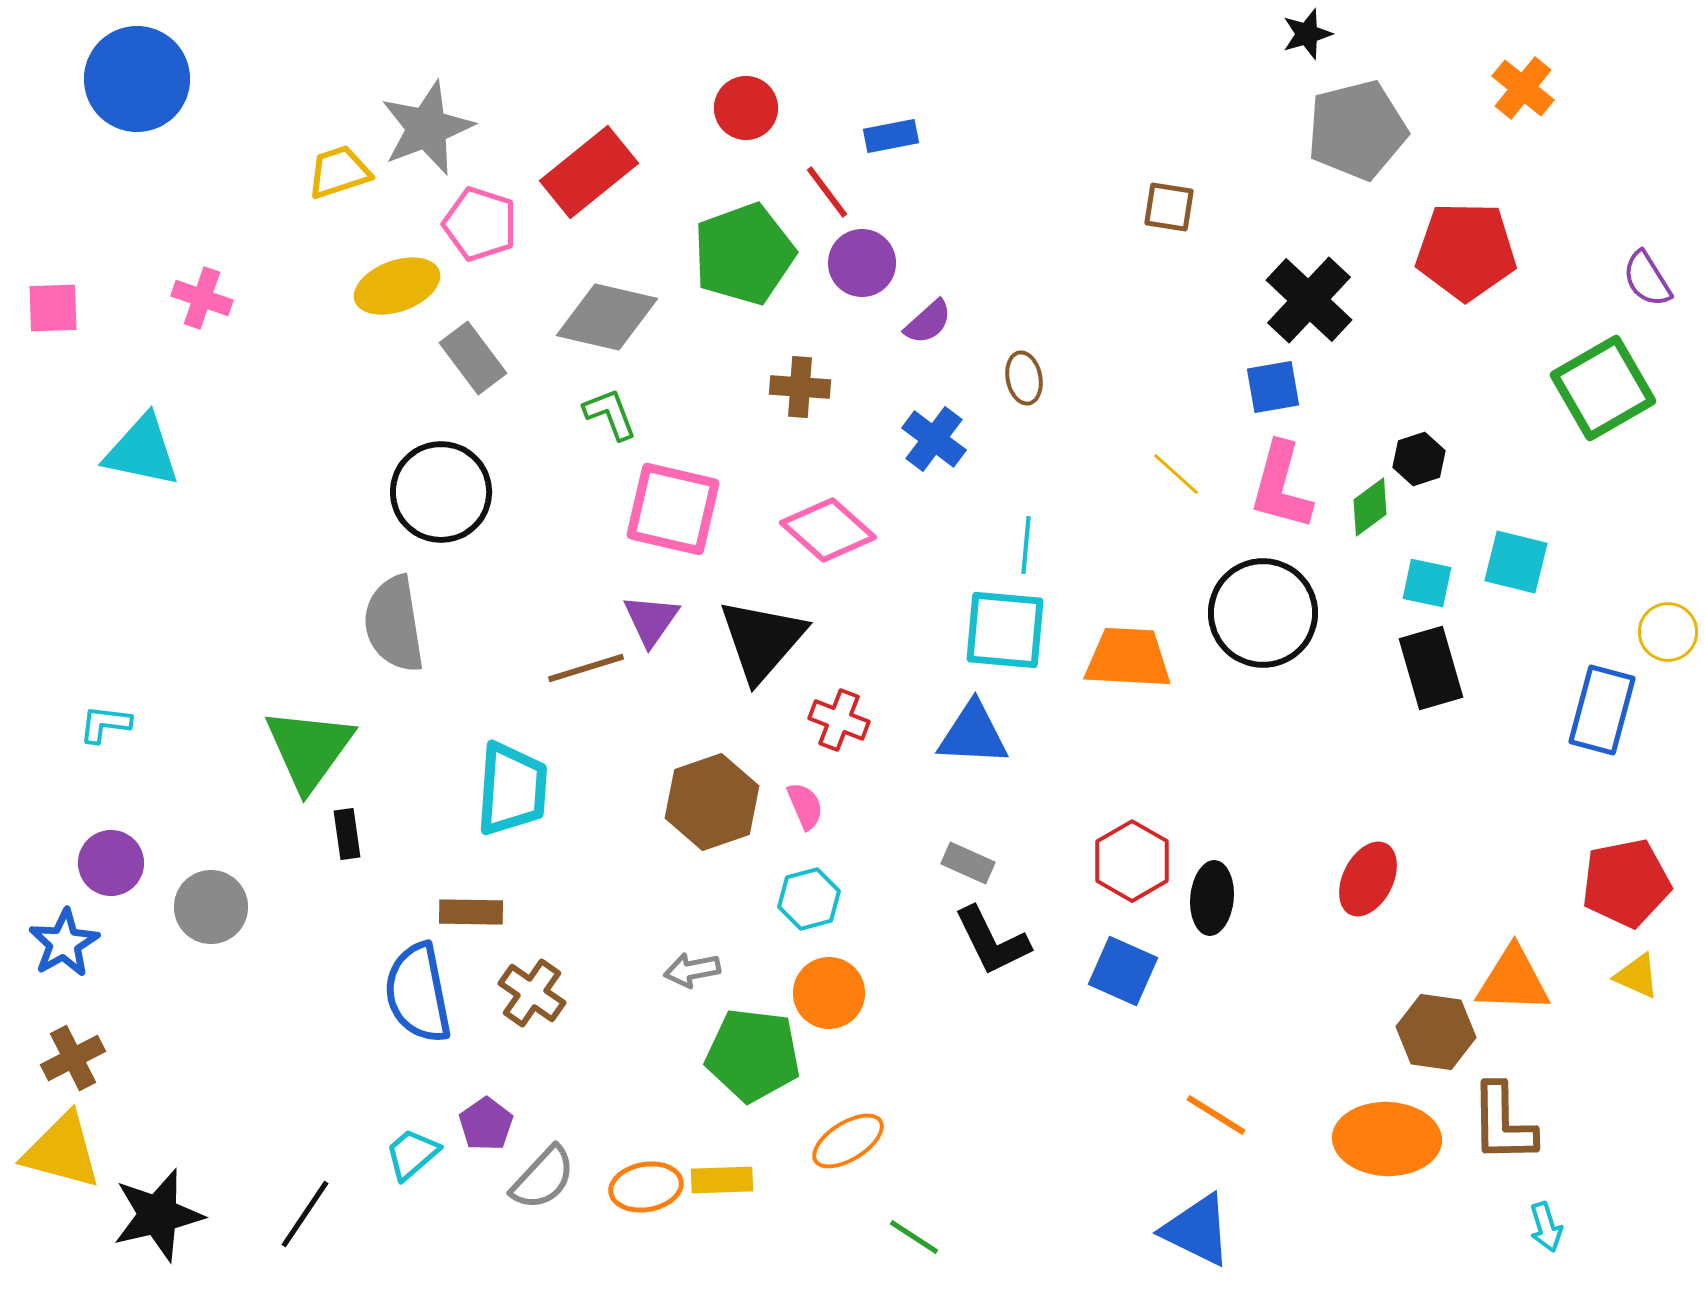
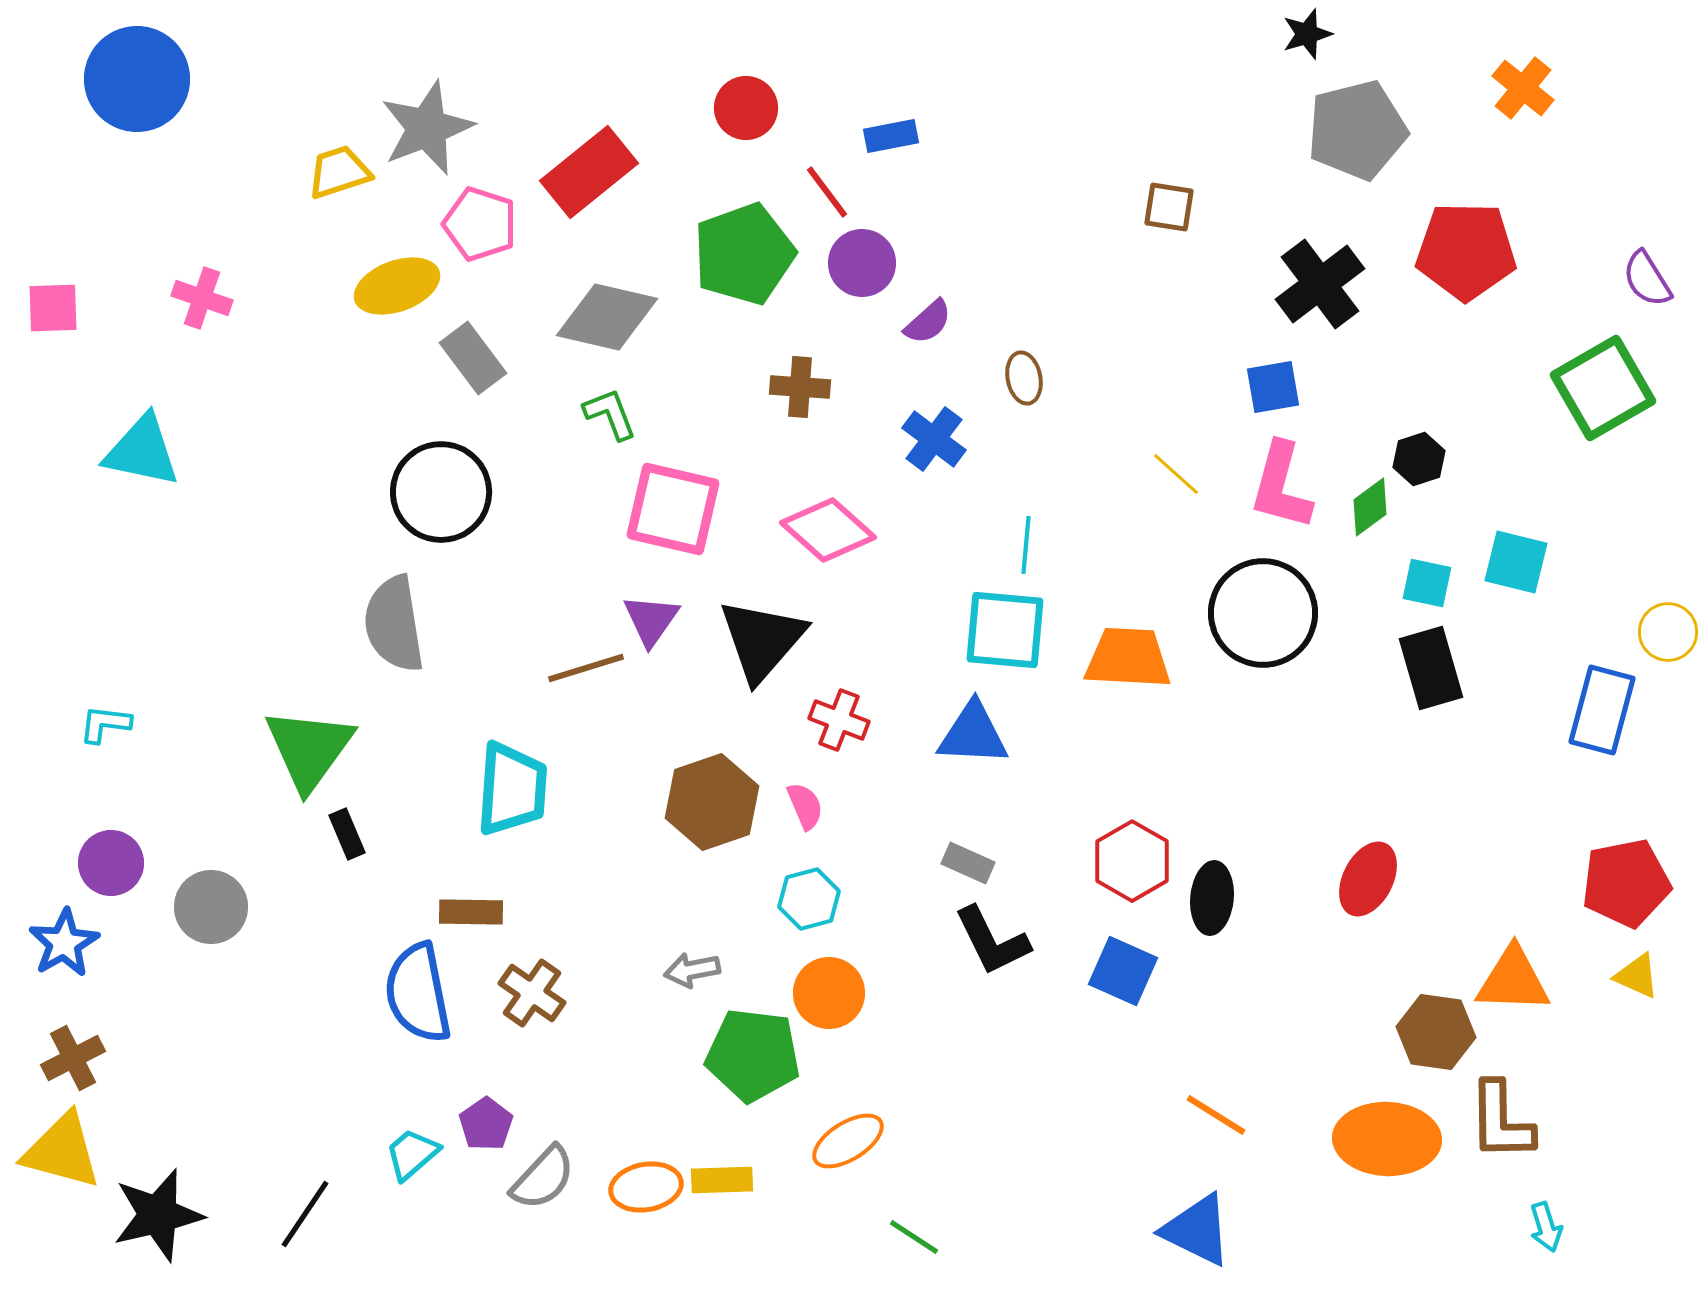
black cross at (1309, 300): moved 11 px right, 16 px up; rotated 10 degrees clockwise
black rectangle at (347, 834): rotated 15 degrees counterclockwise
brown L-shape at (1503, 1123): moved 2 px left, 2 px up
